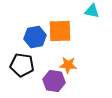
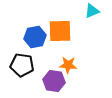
cyan triangle: rotated 35 degrees counterclockwise
